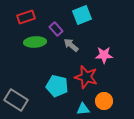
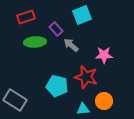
gray rectangle: moved 1 px left
